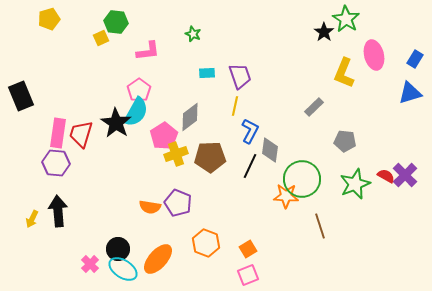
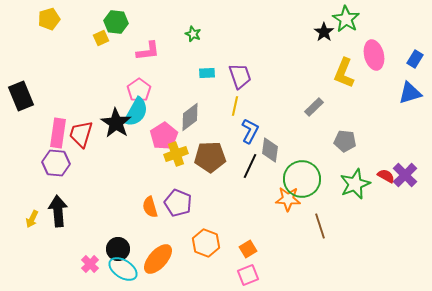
orange star at (286, 196): moved 2 px right, 3 px down
orange semicircle at (150, 207): rotated 65 degrees clockwise
